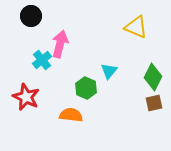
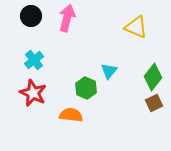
pink arrow: moved 7 px right, 26 px up
cyan cross: moved 8 px left
green diamond: rotated 12 degrees clockwise
red star: moved 7 px right, 4 px up
brown square: rotated 12 degrees counterclockwise
